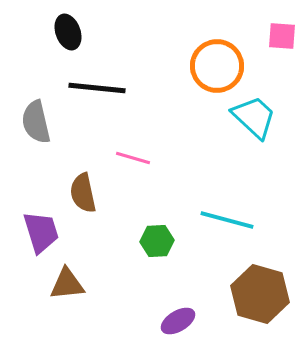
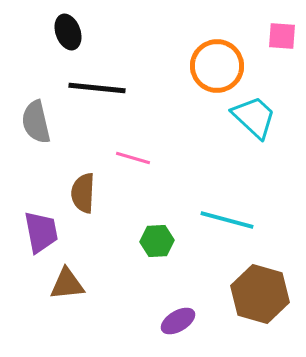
brown semicircle: rotated 15 degrees clockwise
purple trapezoid: rotated 6 degrees clockwise
